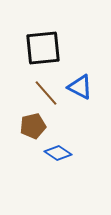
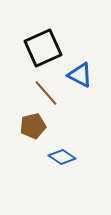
black square: rotated 18 degrees counterclockwise
blue triangle: moved 12 px up
blue diamond: moved 4 px right, 4 px down
